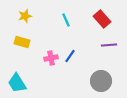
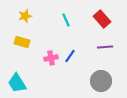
purple line: moved 4 px left, 2 px down
